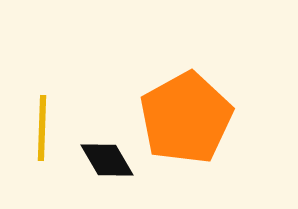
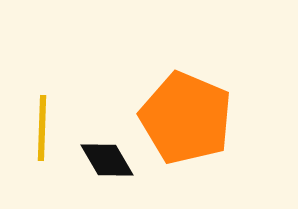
orange pentagon: rotated 20 degrees counterclockwise
